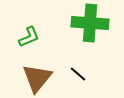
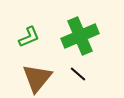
green cross: moved 10 px left, 13 px down; rotated 27 degrees counterclockwise
